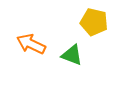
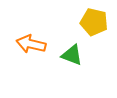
orange arrow: rotated 12 degrees counterclockwise
